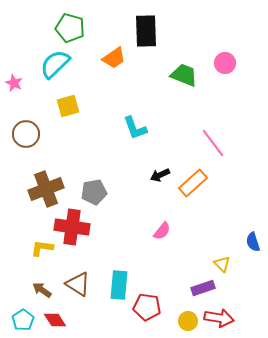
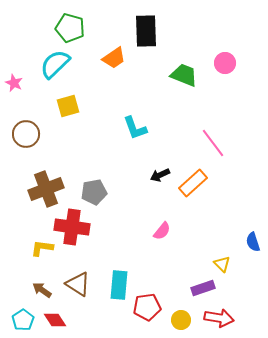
red pentagon: rotated 16 degrees counterclockwise
yellow circle: moved 7 px left, 1 px up
